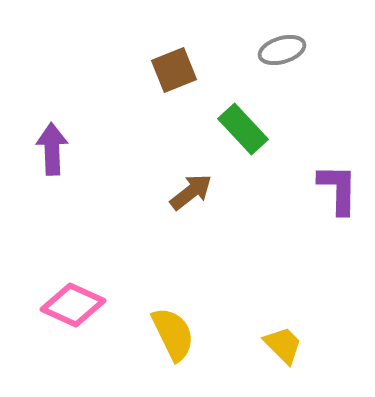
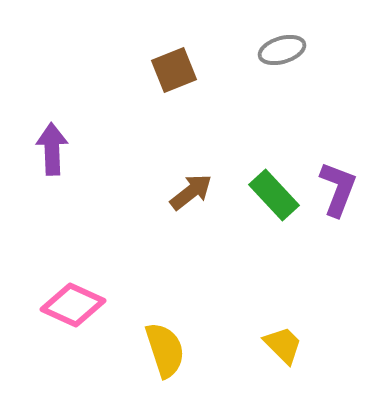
green rectangle: moved 31 px right, 66 px down
purple L-shape: rotated 20 degrees clockwise
yellow semicircle: moved 8 px left, 16 px down; rotated 8 degrees clockwise
